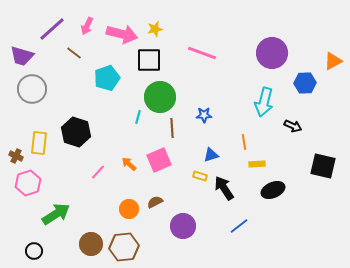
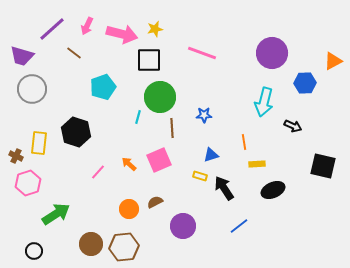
cyan pentagon at (107, 78): moved 4 px left, 9 px down
